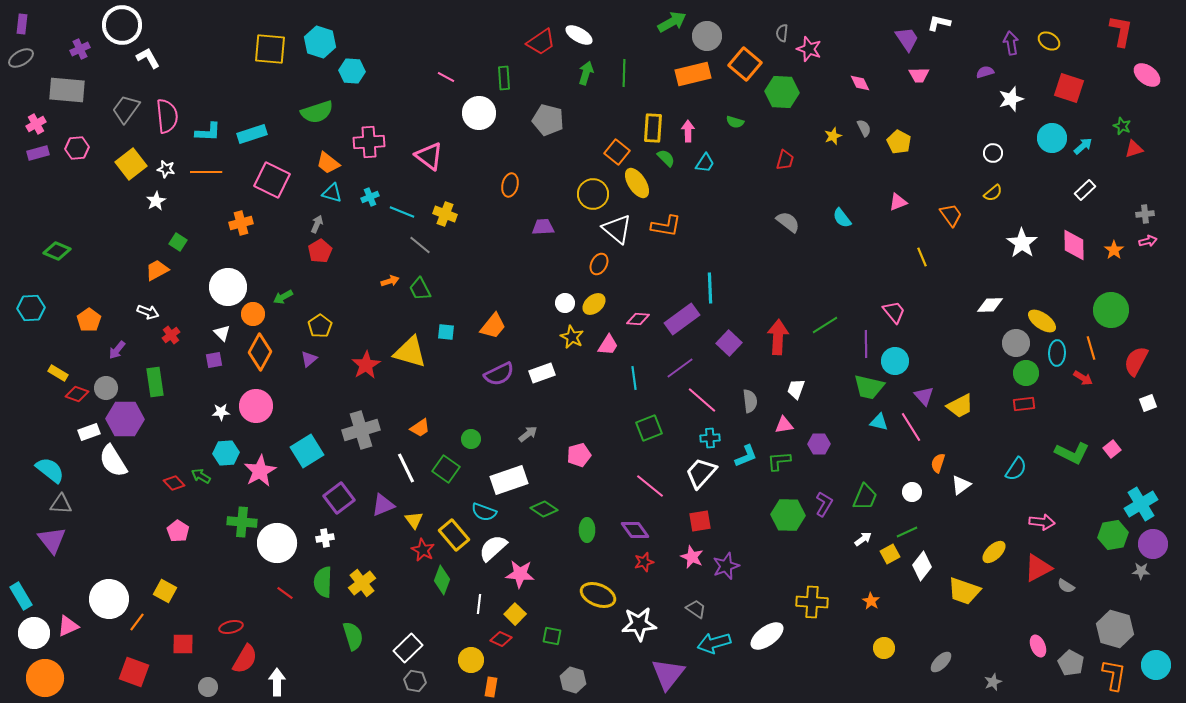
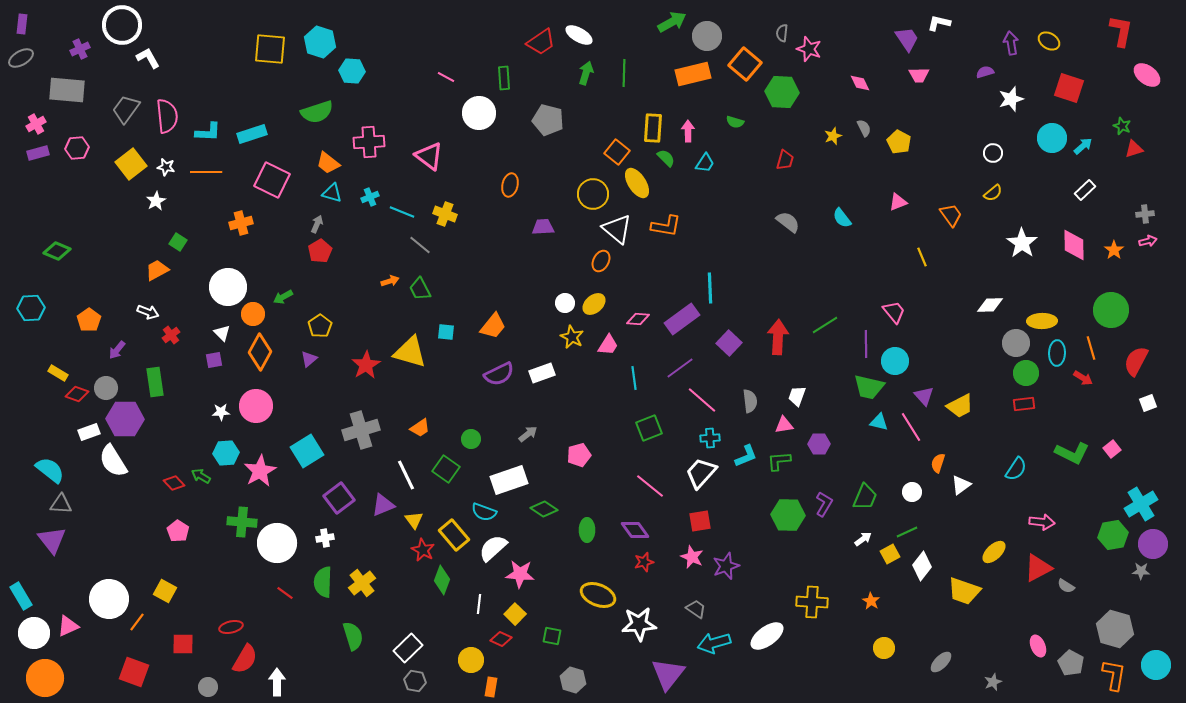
white star at (166, 169): moved 2 px up
orange ellipse at (599, 264): moved 2 px right, 3 px up
yellow ellipse at (1042, 321): rotated 36 degrees counterclockwise
white trapezoid at (796, 389): moved 1 px right, 7 px down
white line at (406, 468): moved 7 px down
